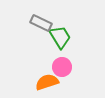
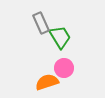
gray rectangle: rotated 40 degrees clockwise
pink circle: moved 2 px right, 1 px down
